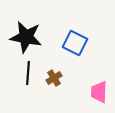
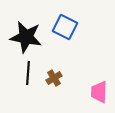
blue square: moved 10 px left, 16 px up
